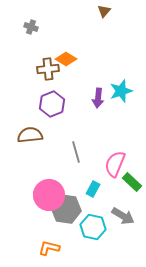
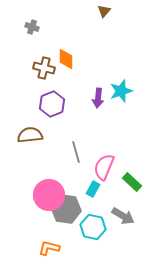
gray cross: moved 1 px right
orange diamond: rotated 60 degrees clockwise
brown cross: moved 4 px left, 1 px up; rotated 20 degrees clockwise
pink semicircle: moved 11 px left, 3 px down
